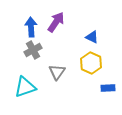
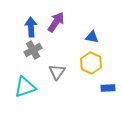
blue triangle: rotated 16 degrees counterclockwise
